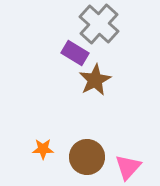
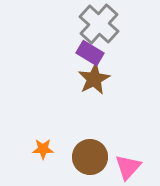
purple rectangle: moved 15 px right
brown star: moved 1 px left, 1 px up
brown circle: moved 3 px right
